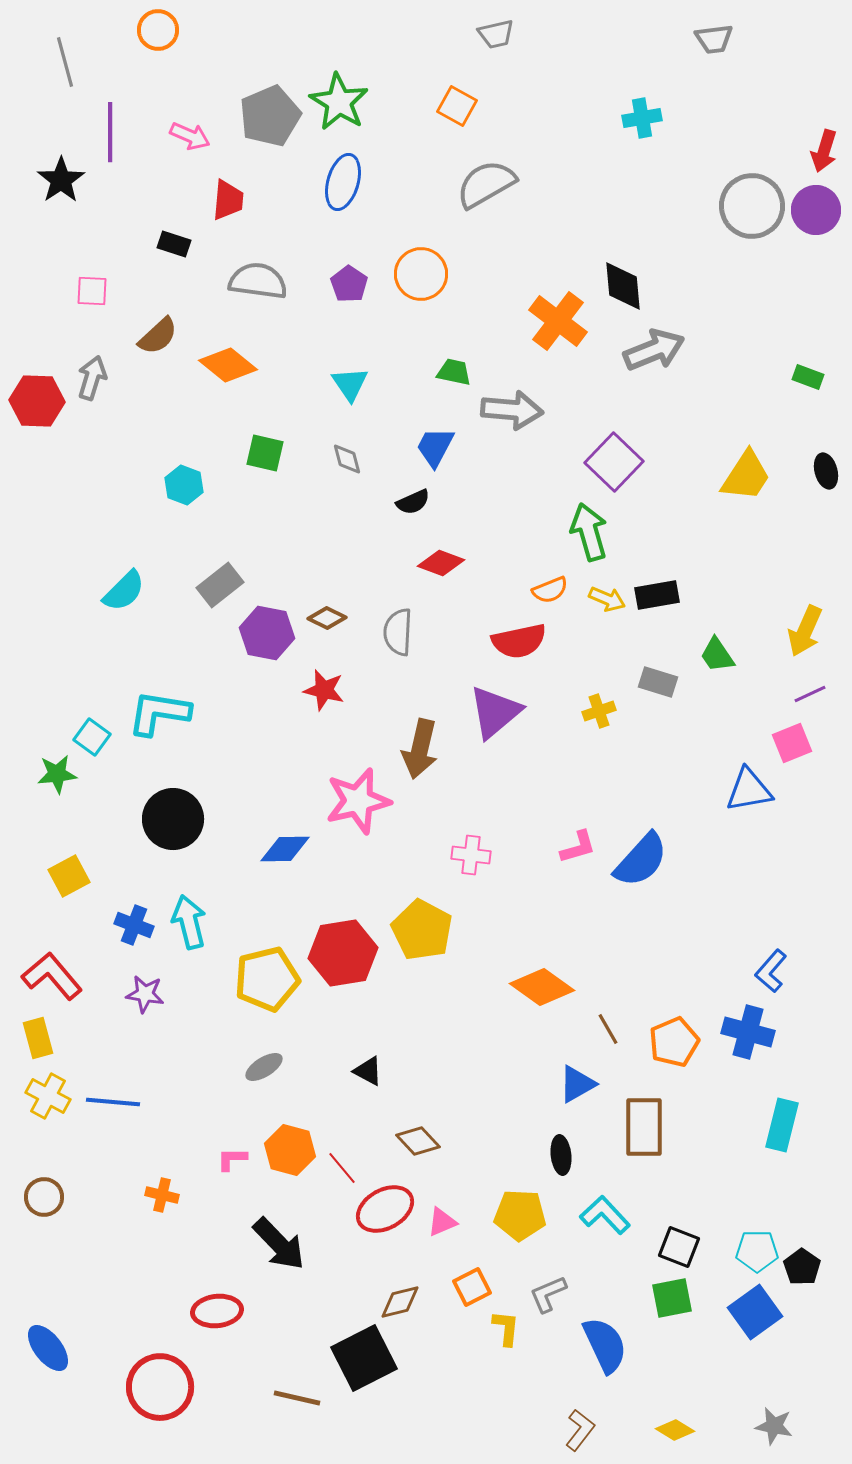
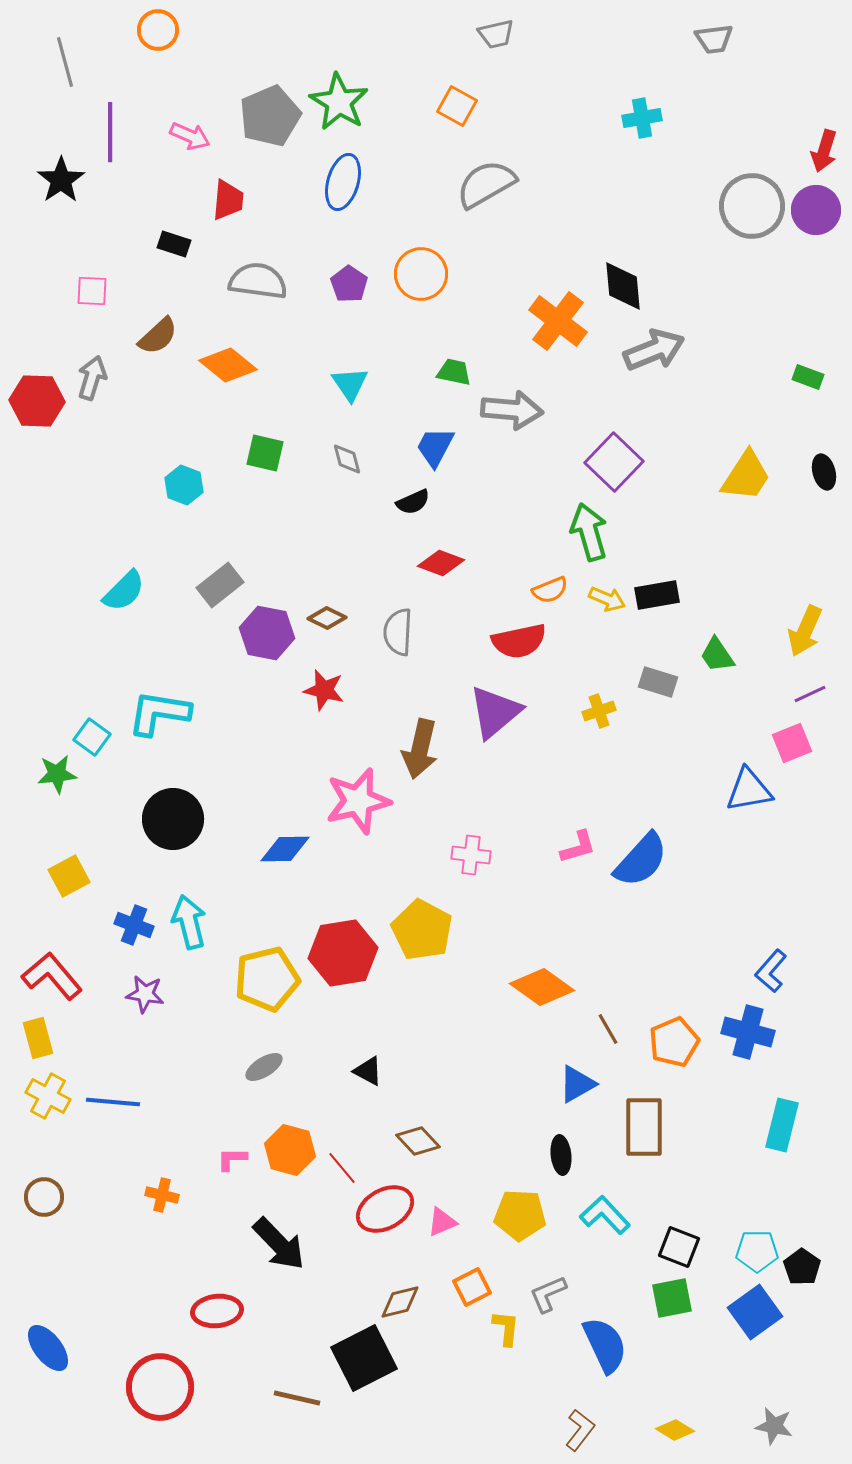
black ellipse at (826, 471): moved 2 px left, 1 px down
